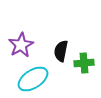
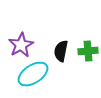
green cross: moved 4 px right, 12 px up
cyan ellipse: moved 5 px up
